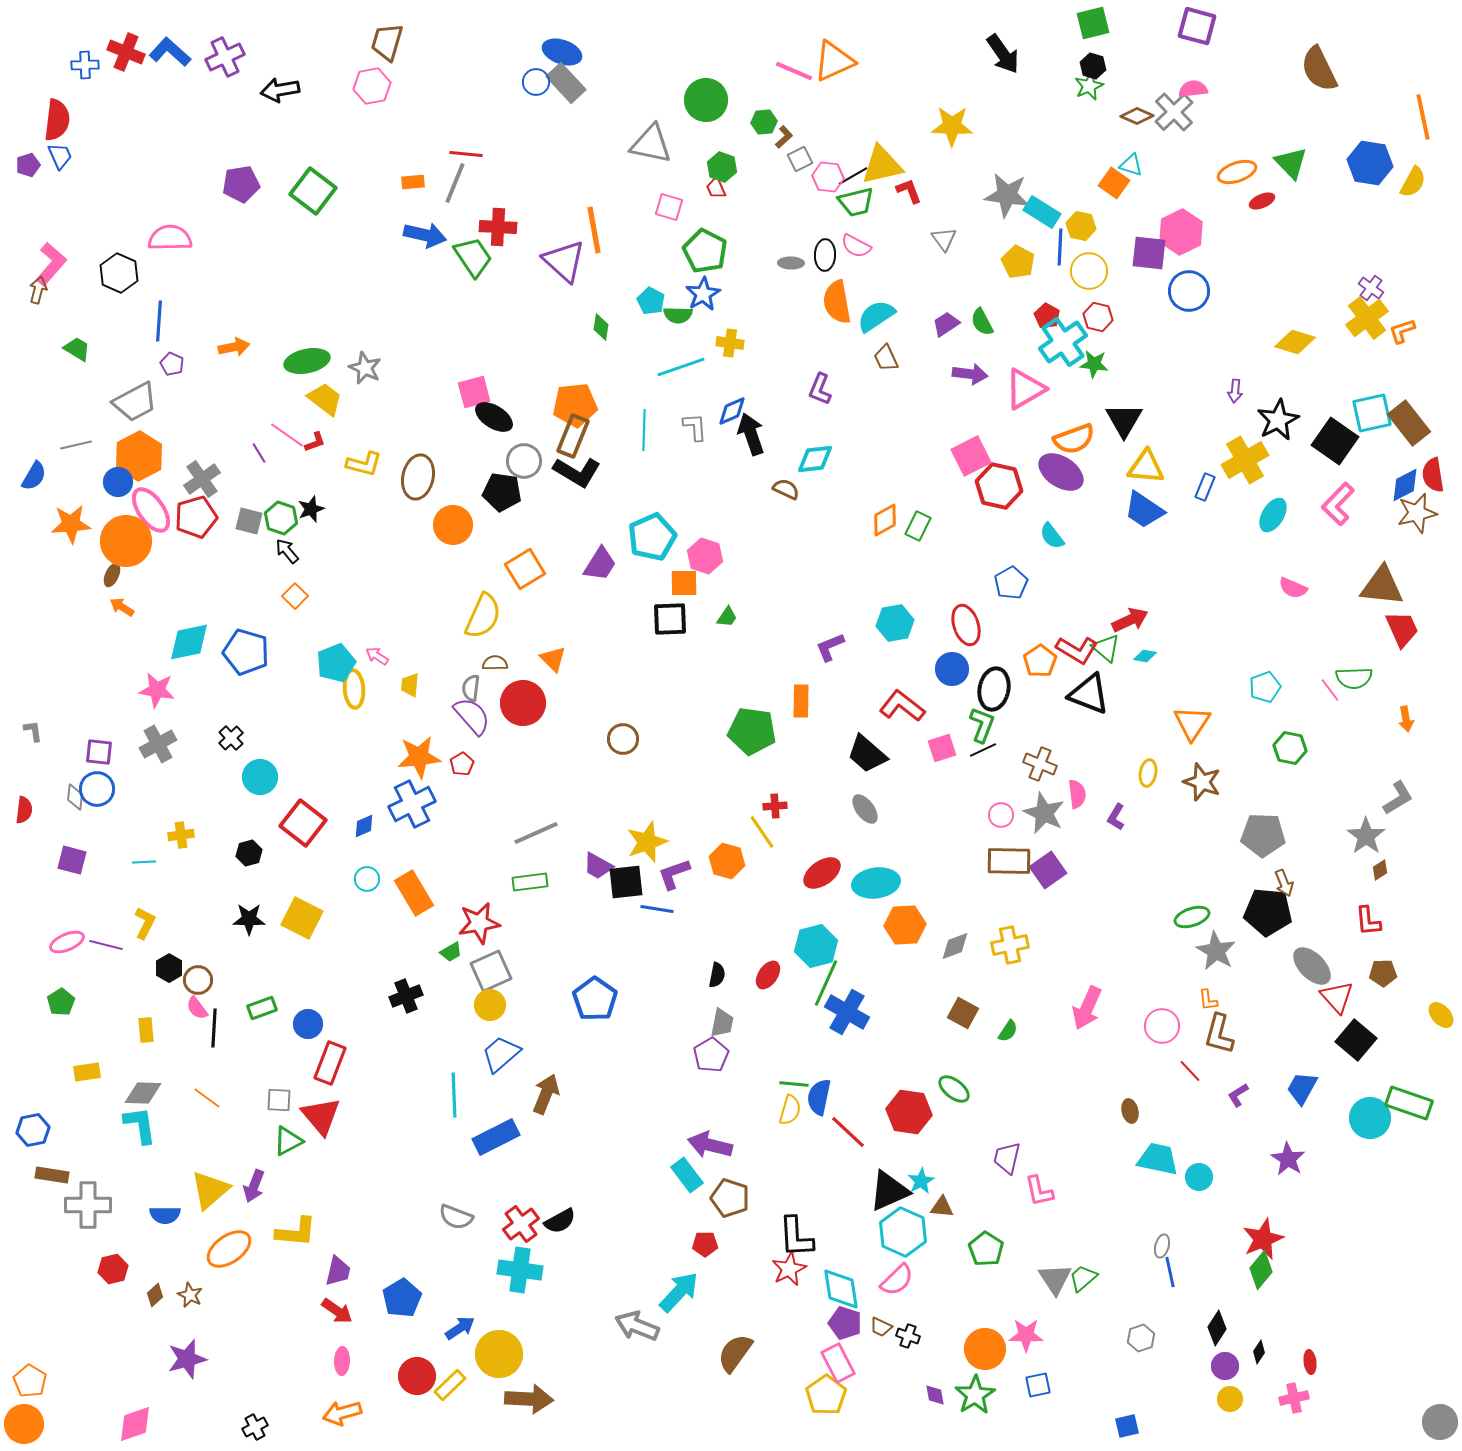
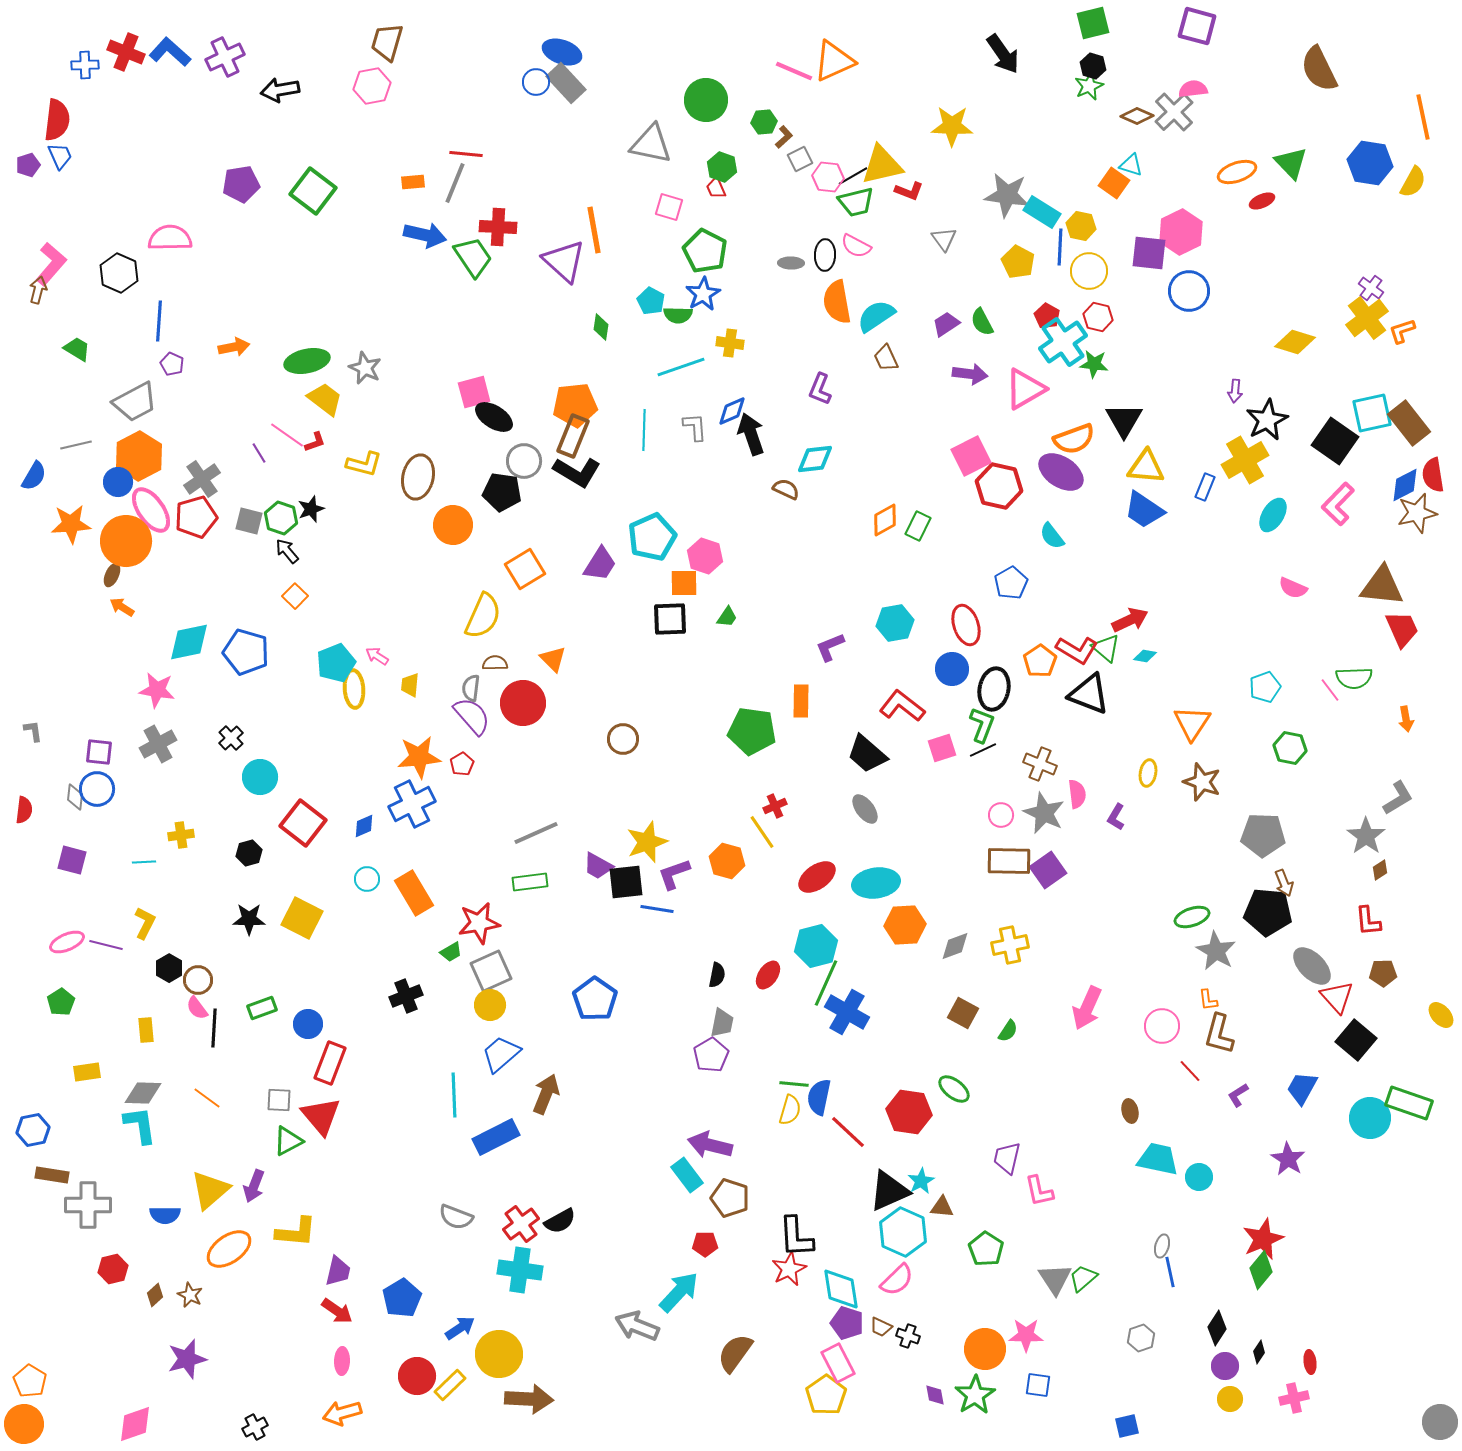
red L-shape at (909, 191): rotated 132 degrees clockwise
black star at (1278, 420): moved 11 px left
red cross at (775, 806): rotated 20 degrees counterclockwise
red ellipse at (822, 873): moved 5 px left, 4 px down
purple pentagon at (845, 1323): moved 2 px right
blue square at (1038, 1385): rotated 20 degrees clockwise
